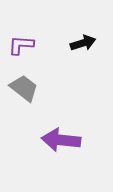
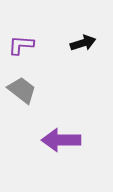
gray trapezoid: moved 2 px left, 2 px down
purple arrow: rotated 6 degrees counterclockwise
